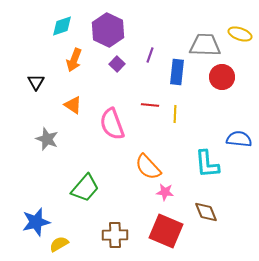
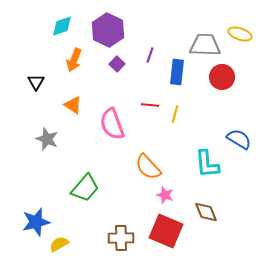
yellow line: rotated 12 degrees clockwise
blue semicircle: rotated 25 degrees clockwise
pink star: moved 3 px down; rotated 12 degrees clockwise
brown cross: moved 6 px right, 3 px down
